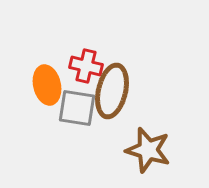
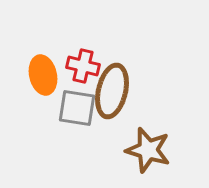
red cross: moved 3 px left
orange ellipse: moved 4 px left, 10 px up
